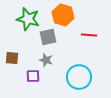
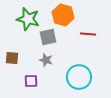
red line: moved 1 px left, 1 px up
purple square: moved 2 px left, 5 px down
